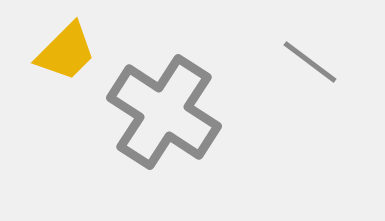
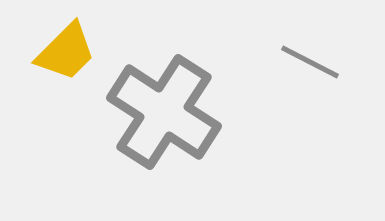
gray line: rotated 10 degrees counterclockwise
